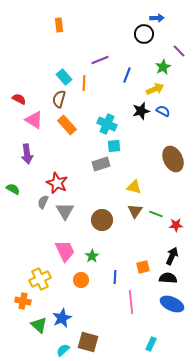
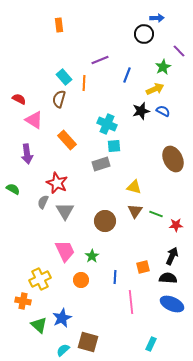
orange rectangle at (67, 125): moved 15 px down
brown circle at (102, 220): moved 3 px right, 1 px down
